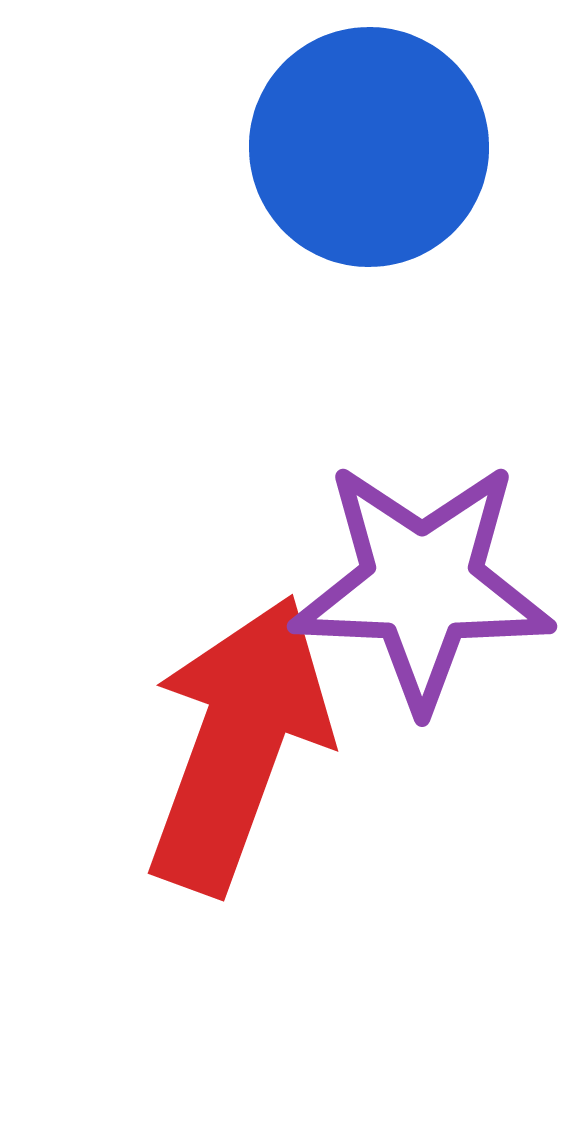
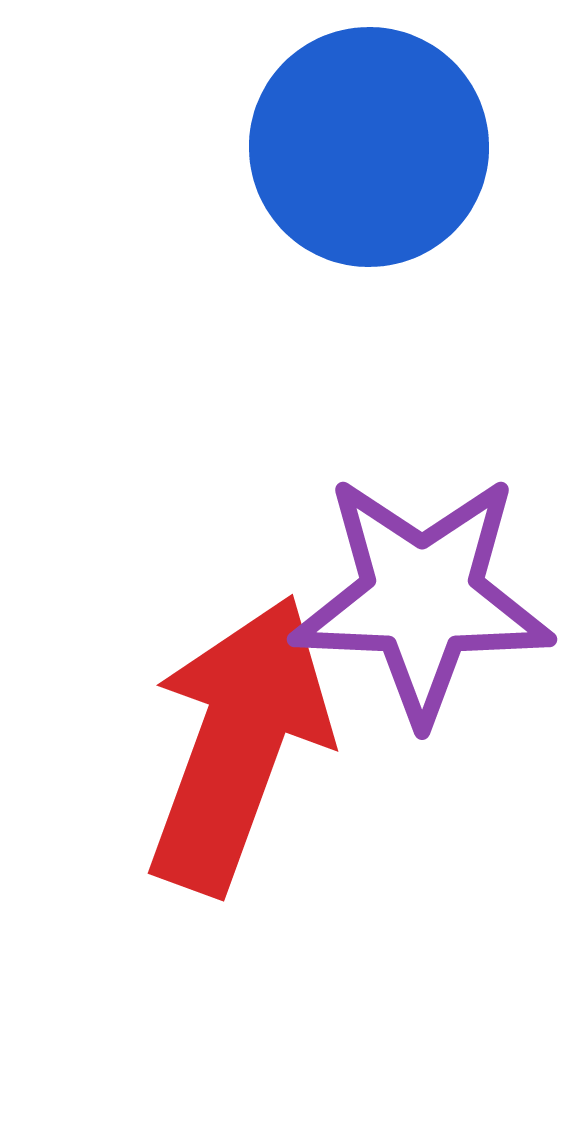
purple star: moved 13 px down
